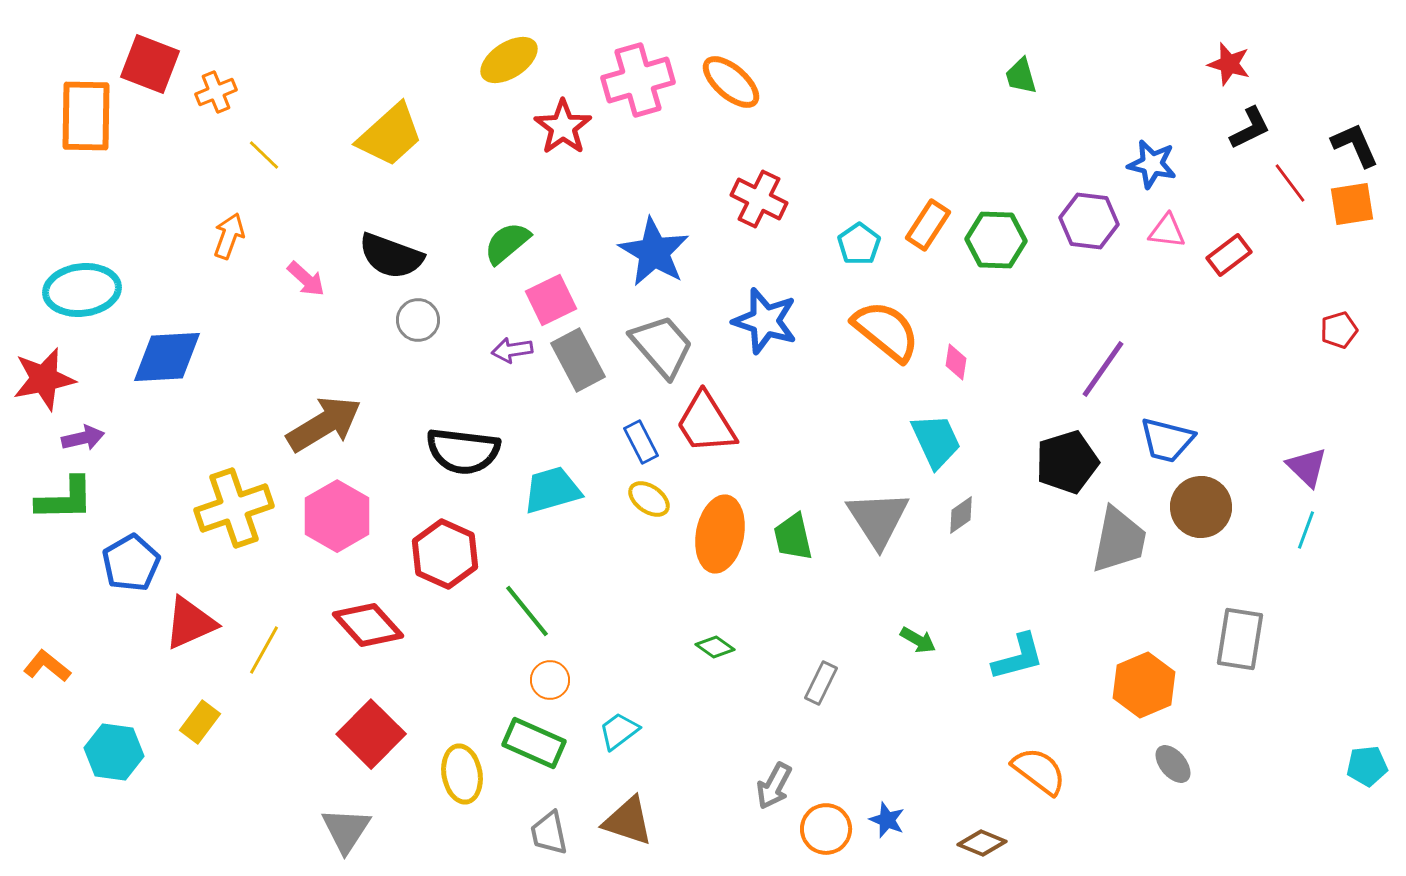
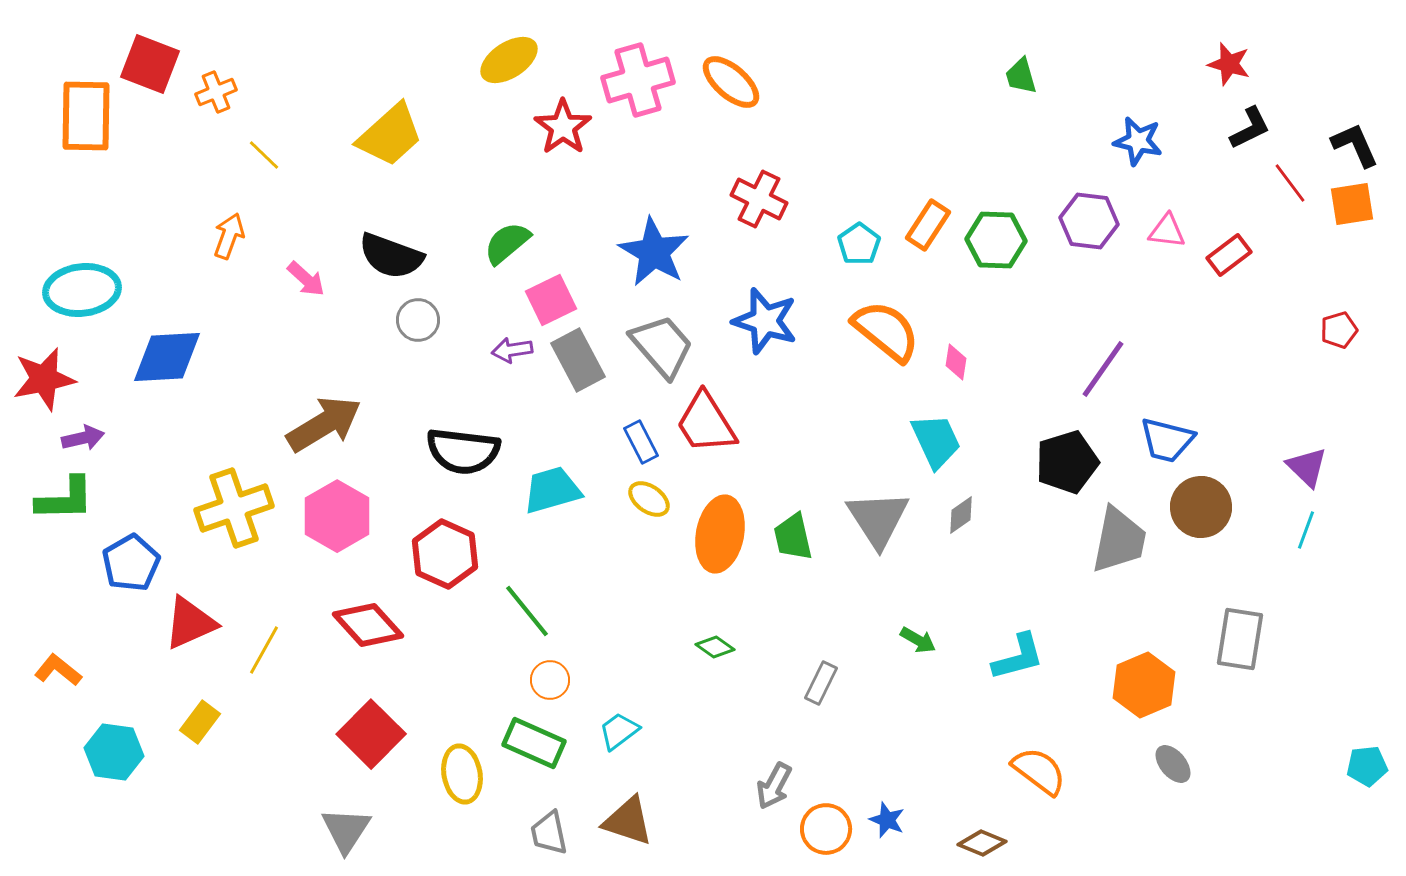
blue star at (1152, 164): moved 14 px left, 23 px up
orange L-shape at (47, 666): moved 11 px right, 4 px down
